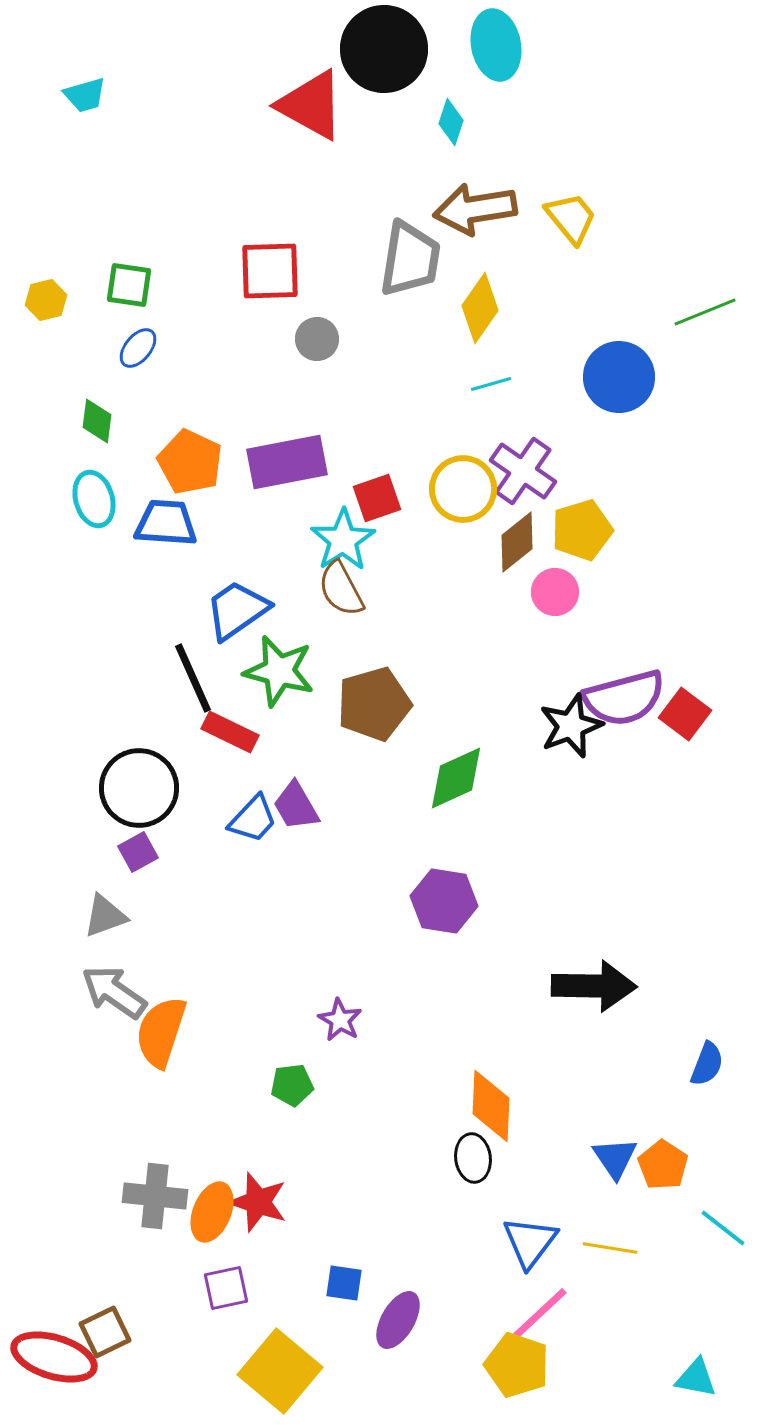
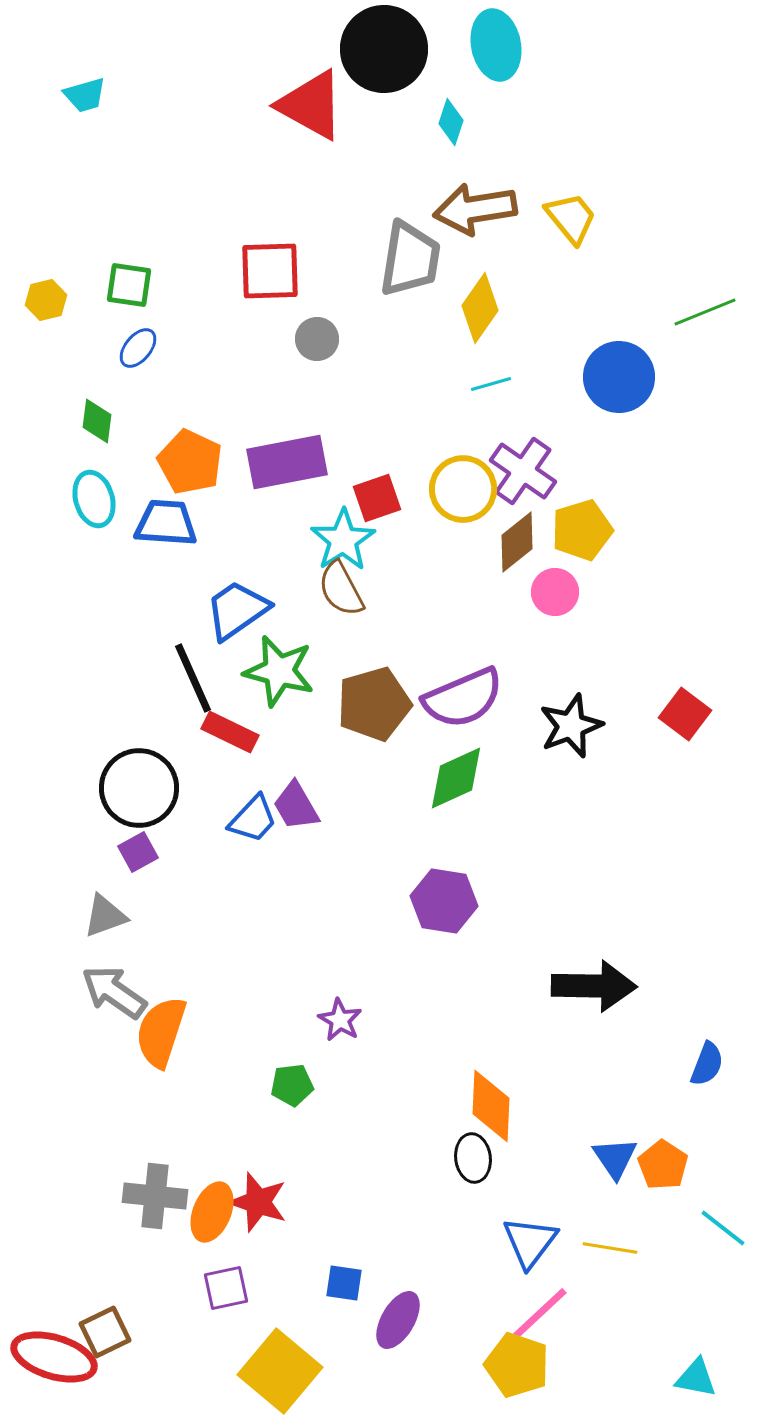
purple semicircle at (624, 698): moved 161 px left; rotated 8 degrees counterclockwise
